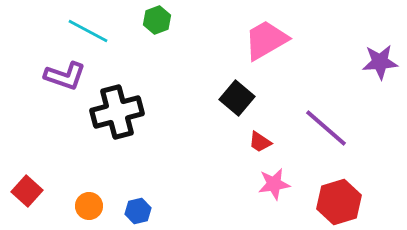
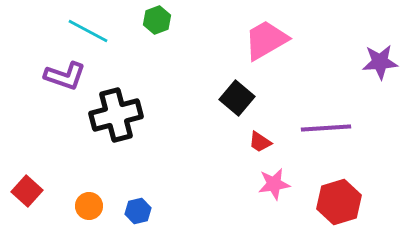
black cross: moved 1 px left, 3 px down
purple line: rotated 45 degrees counterclockwise
